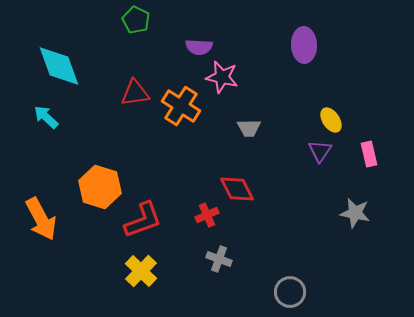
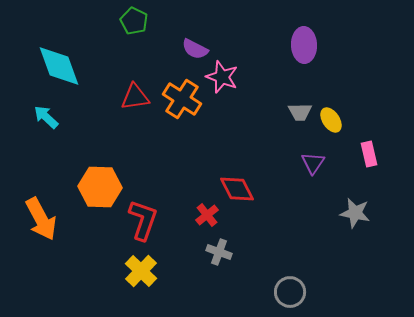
green pentagon: moved 2 px left, 1 px down
purple semicircle: moved 4 px left, 2 px down; rotated 24 degrees clockwise
pink star: rotated 8 degrees clockwise
red triangle: moved 4 px down
orange cross: moved 1 px right, 7 px up
gray trapezoid: moved 51 px right, 16 px up
purple triangle: moved 7 px left, 12 px down
orange hexagon: rotated 15 degrees counterclockwise
red cross: rotated 15 degrees counterclockwise
red L-shape: rotated 51 degrees counterclockwise
gray cross: moved 7 px up
